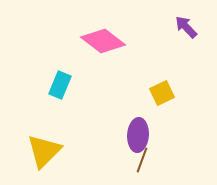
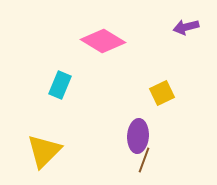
purple arrow: rotated 60 degrees counterclockwise
pink diamond: rotated 6 degrees counterclockwise
purple ellipse: moved 1 px down
brown line: moved 2 px right
